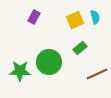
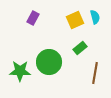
purple rectangle: moved 1 px left, 1 px down
brown line: moved 2 px left, 1 px up; rotated 55 degrees counterclockwise
